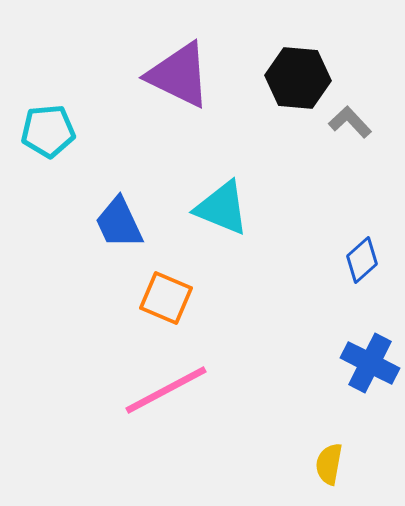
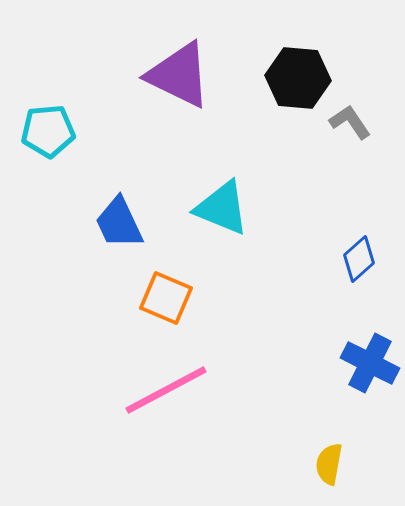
gray L-shape: rotated 9 degrees clockwise
blue diamond: moved 3 px left, 1 px up
